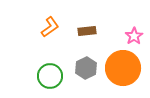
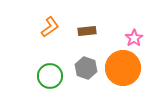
pink star: moved 2 px down
gray hexagon: rotated 15 degrees counterclockwise
